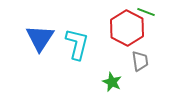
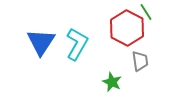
green line: rotated 36 degrees clockwise
blue triangle: moved 1 px right, 4 px down
cyan L-shape: rotated 16 degrees clockwise
